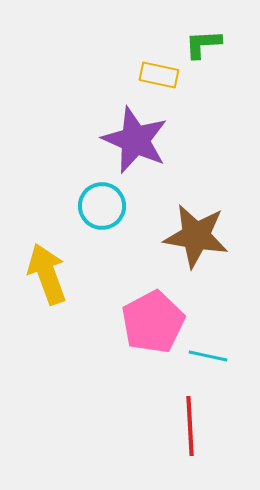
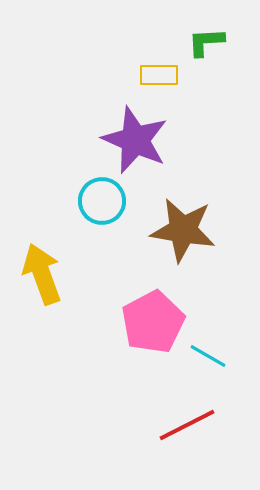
green L-shape: moved 3 px right, 2 px up
yellow rectangle: rotated 12 degrees counterclockwise
cyan circle: moved 5 px up
brown star: moved 13 px left, 6 px up
yellow arrow: moved 5 px left
cyan line: rotated 18 degrees clockwise
red line: moved 3 px left, 1 px up; rotated 66 degrees clockwise
